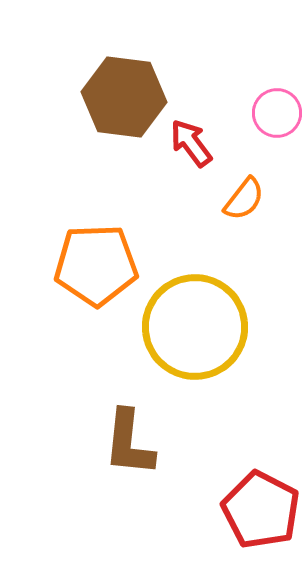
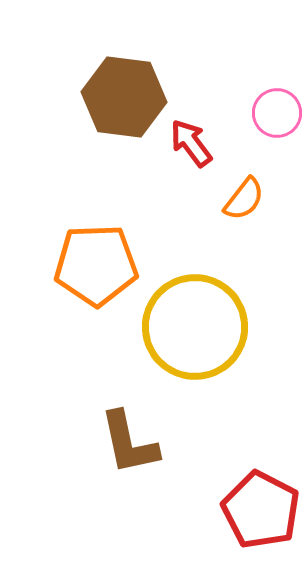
brown L-shape: rotated 18 degrees counterclockwise
